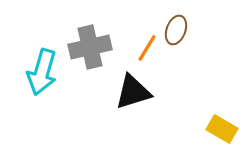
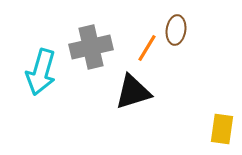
brown ellipse: rotated 12 degrees counterclockwise
gray cross: moved 1 px right
cyan arrow: moved 1 px left
yellow rectangle: rotated 68 degrees clockwise
